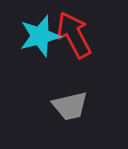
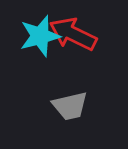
red arrow: moved 1 px left, 1 px up; rotated 36 degrees counterclockwise
